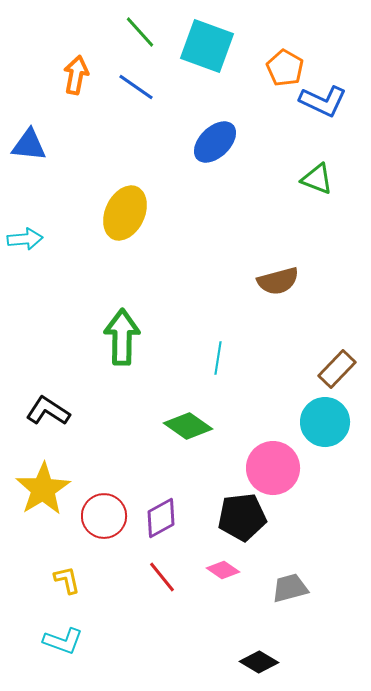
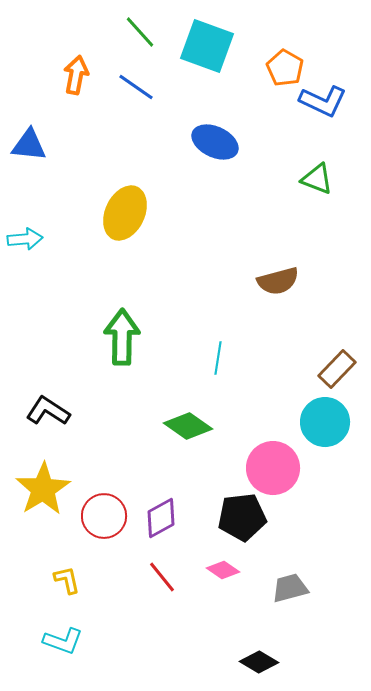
blue ellipse: rotated 69 degrees clockwise
